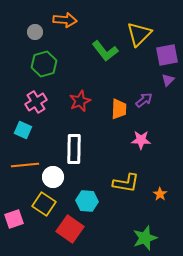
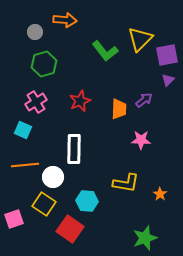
yellow triangle: moved 1 px right, 5 px down
